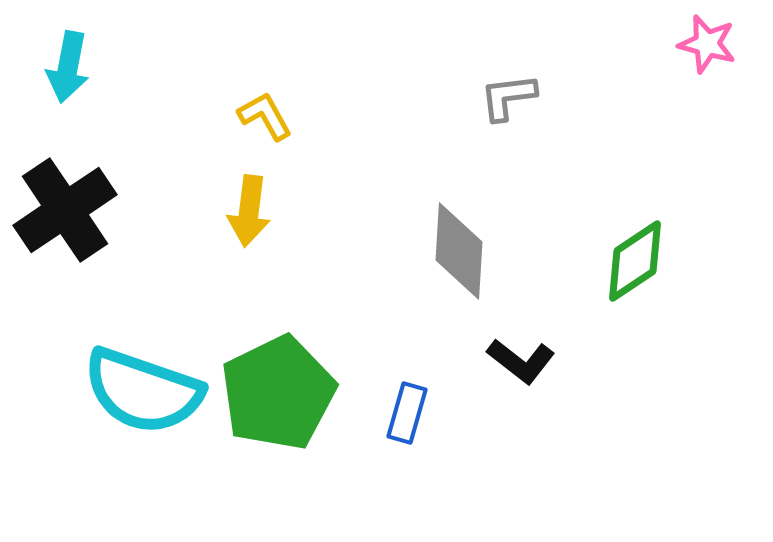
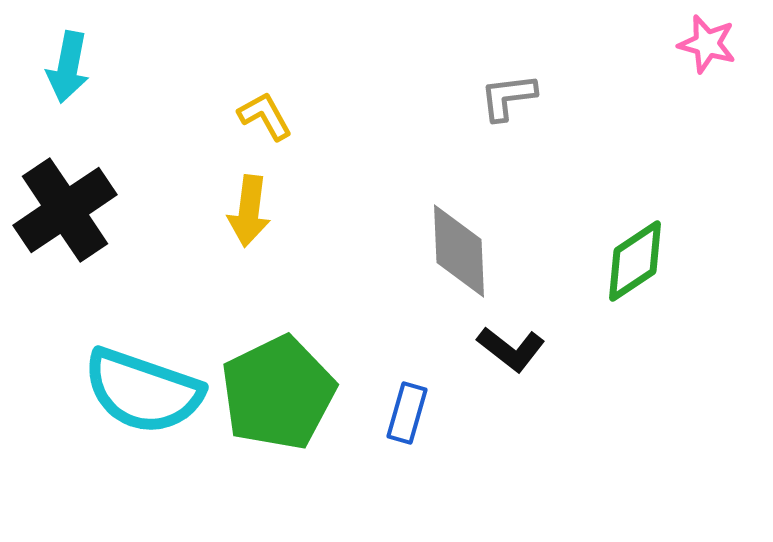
gray diamond: rotated 6 degrees counterclockwise
black L-shape: moved 10 px left, 12 px up
